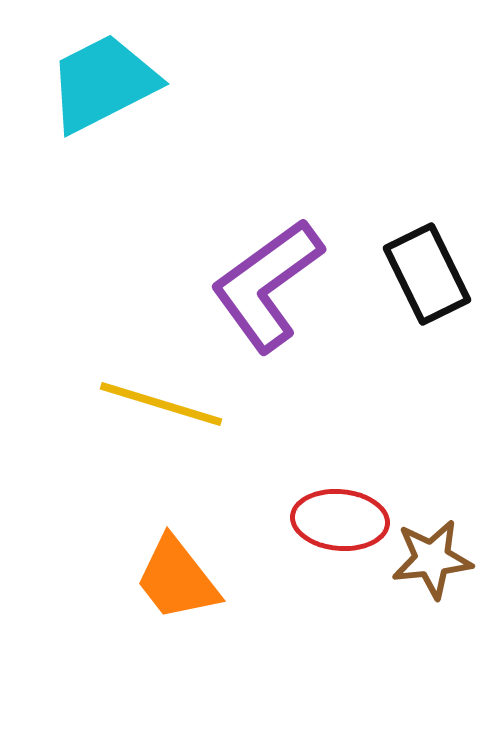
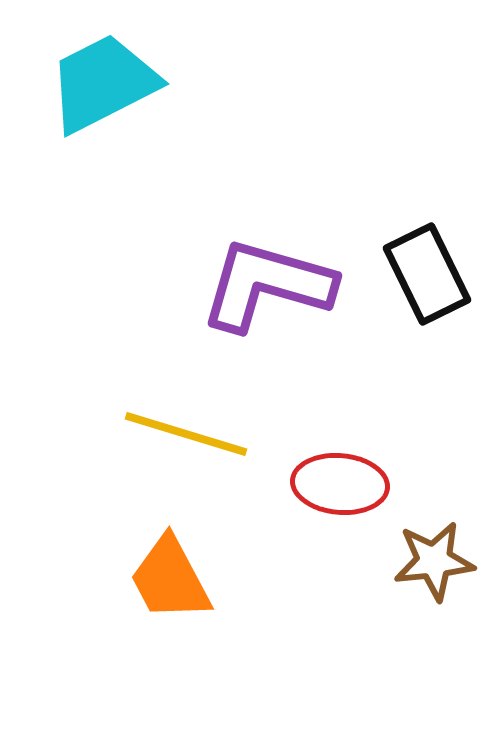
purple L-shape: rotated 52 degrees clockwise
yellow line: moved 25 px right, 30 px down
red ellipse: moved 36 px up
brown star: moved 2 px right, 2 px down
orange trapezoid: moved 7 px left; rotated 10 degrees clockwise
